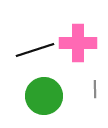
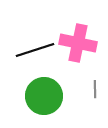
pink cross: rotated 12 degrees clockwise
